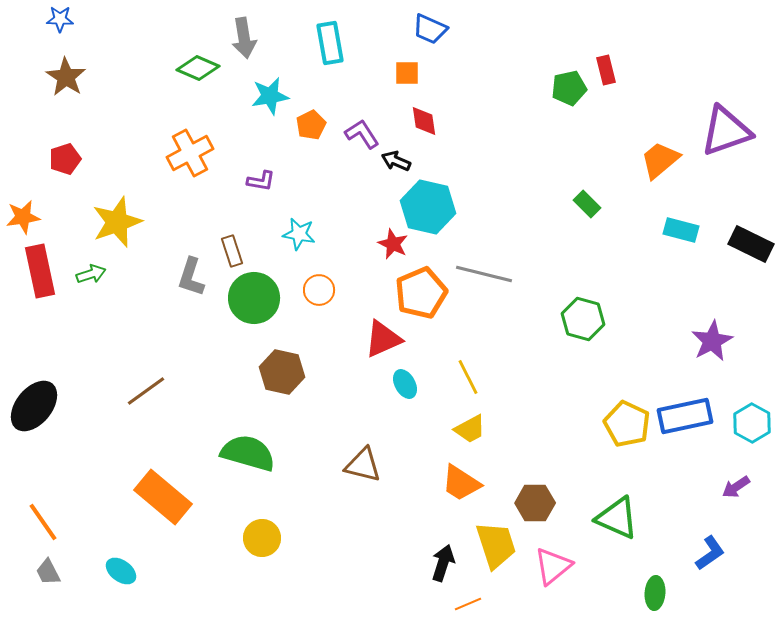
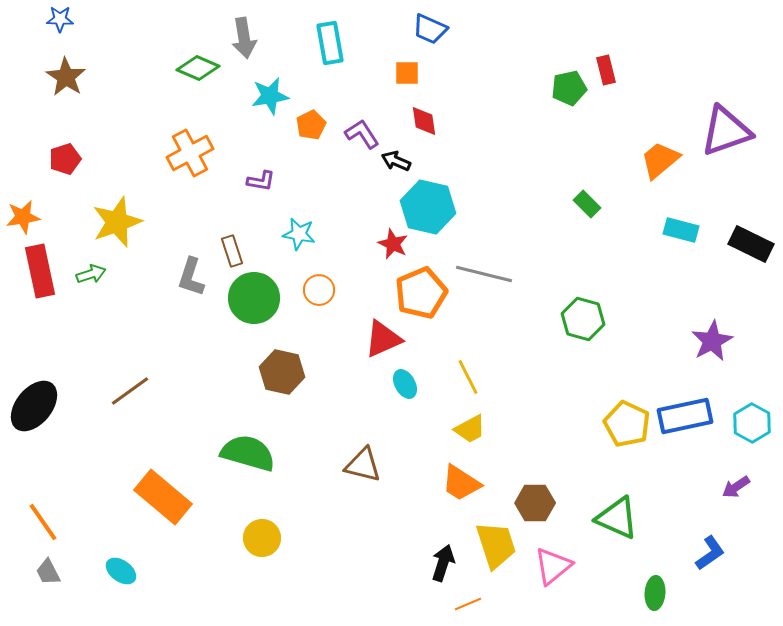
brown line at (146, 391): moved 16 px left
